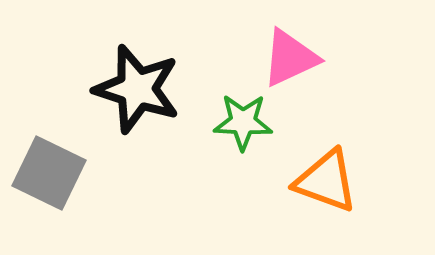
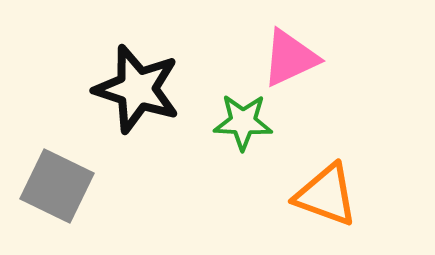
gray square: moved 8 px right, 13 px down
orange triangle: moved 14 px down
